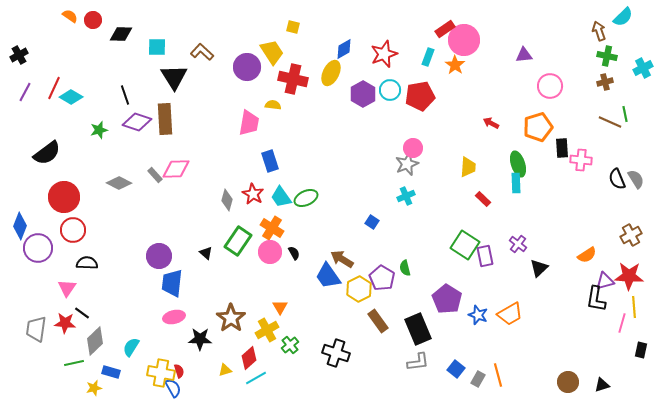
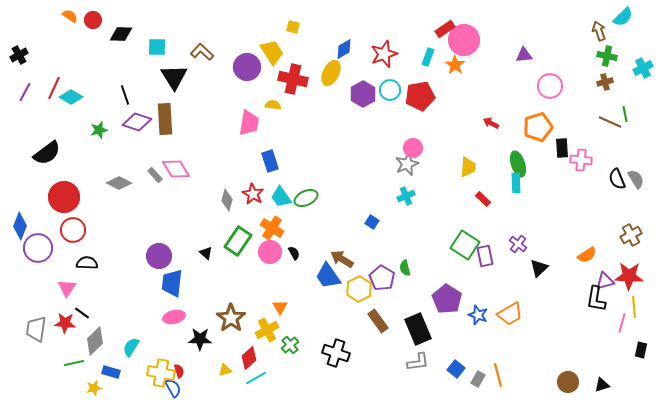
pink diamond at (176, 169): rotated 60 degrees clockwise
